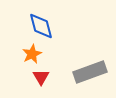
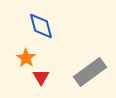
orange star: moved 6 px left, 4 px down; rotated 12 degrees counterclockwise
gray rectangle: rotated 16 degrees counterclockwise
